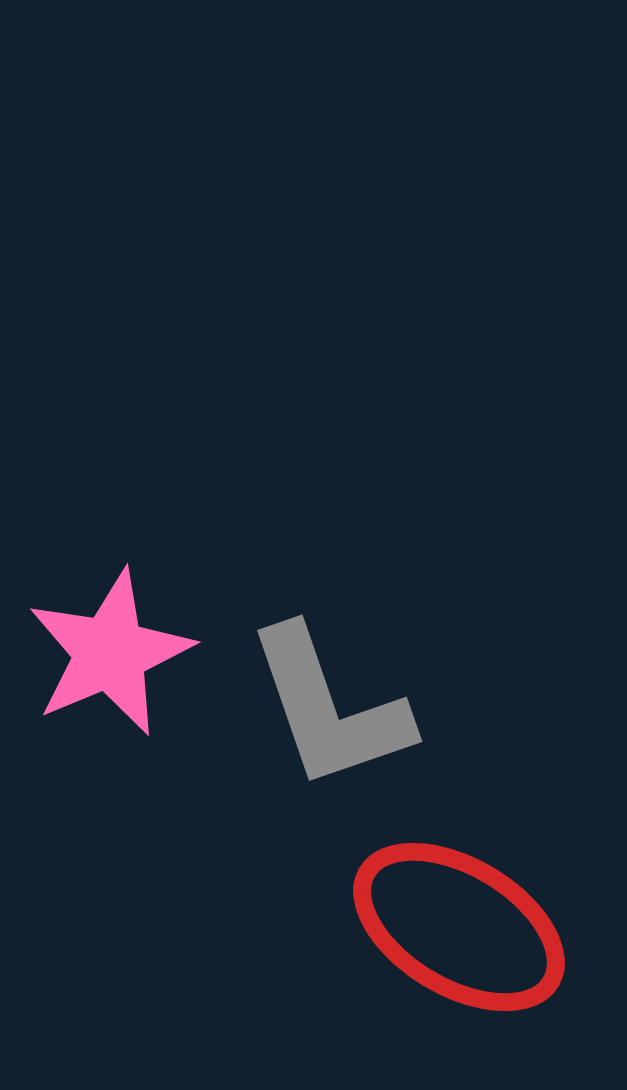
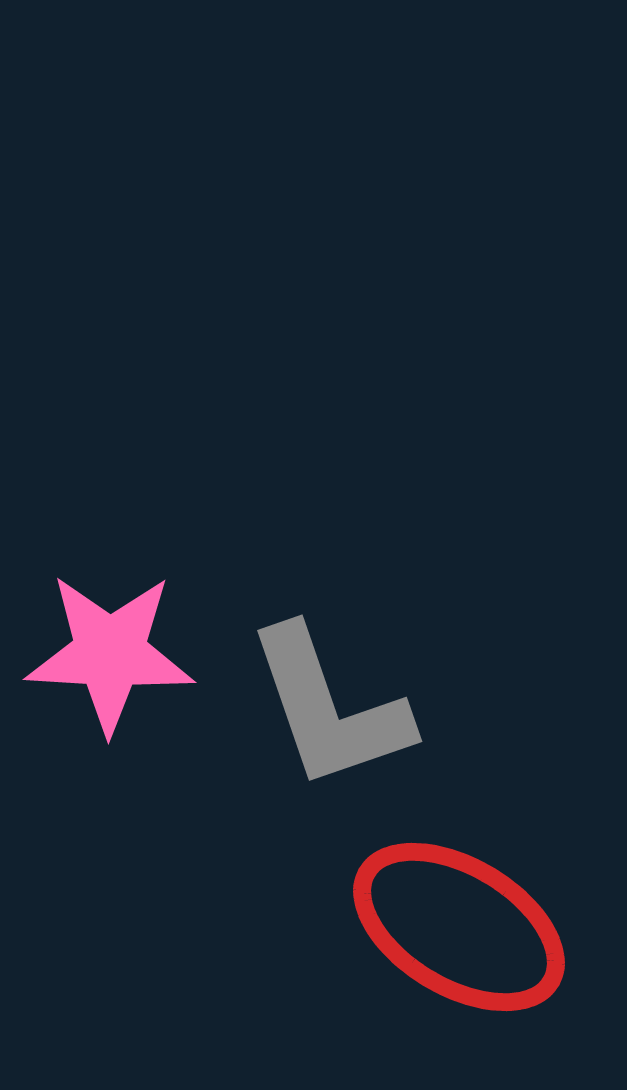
pink star: rotated 26 degrees clockwise
